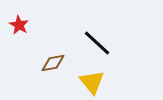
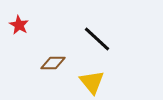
black line: moved 4 px up
brown diamond: rotated 10 degrees clockwise
